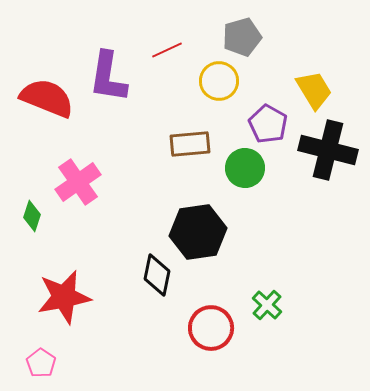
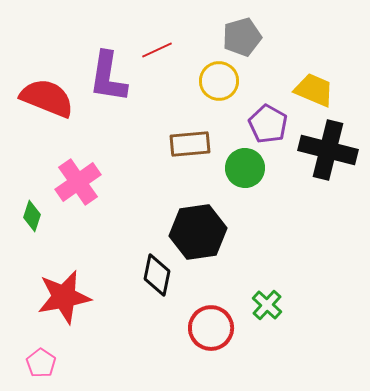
red line: moved 10 px left
yellow trapezoid: rotated 36 degrees counterclockwise
